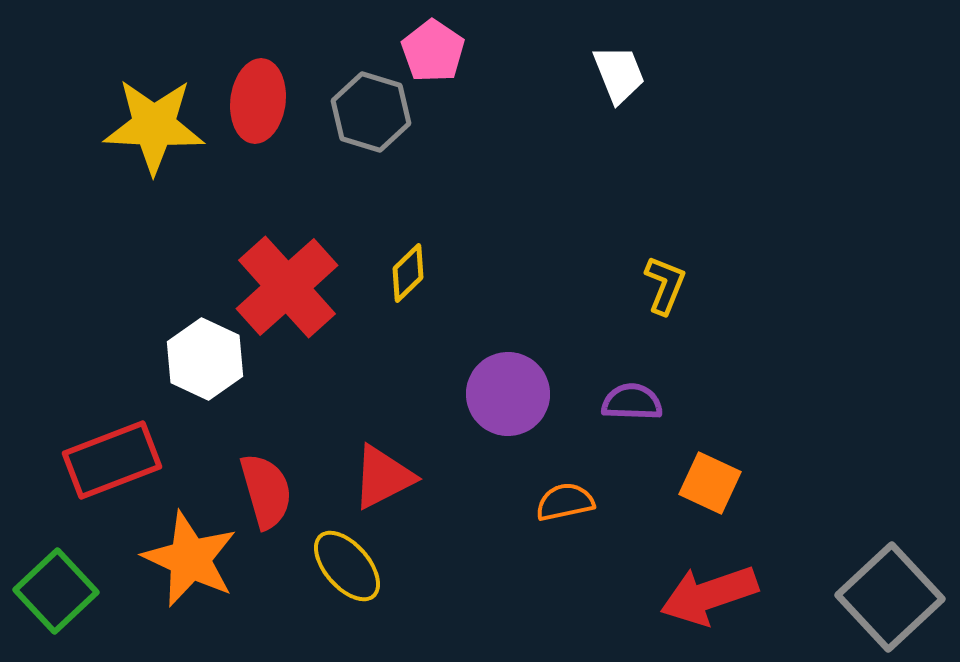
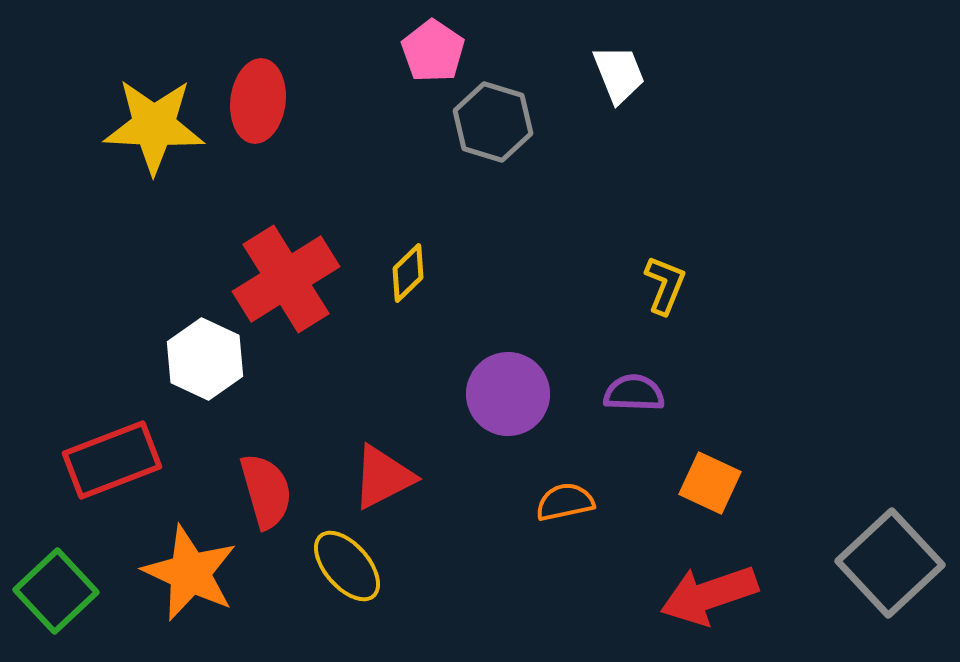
gray hexagon: moved 122 px right, 10 px down
red cross: moved 1 px left, 8 px up; rotated 10 degrees clockwise
purple semicircle: moved 2 px right, 9 px up
orange star: moved 14 px down
gray square: moved 34 px up
